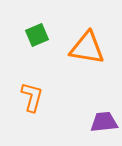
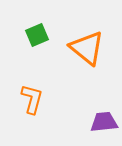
orange triangle: rotated 30 degrees clockwise
orange L-shape: moved 2 px down
